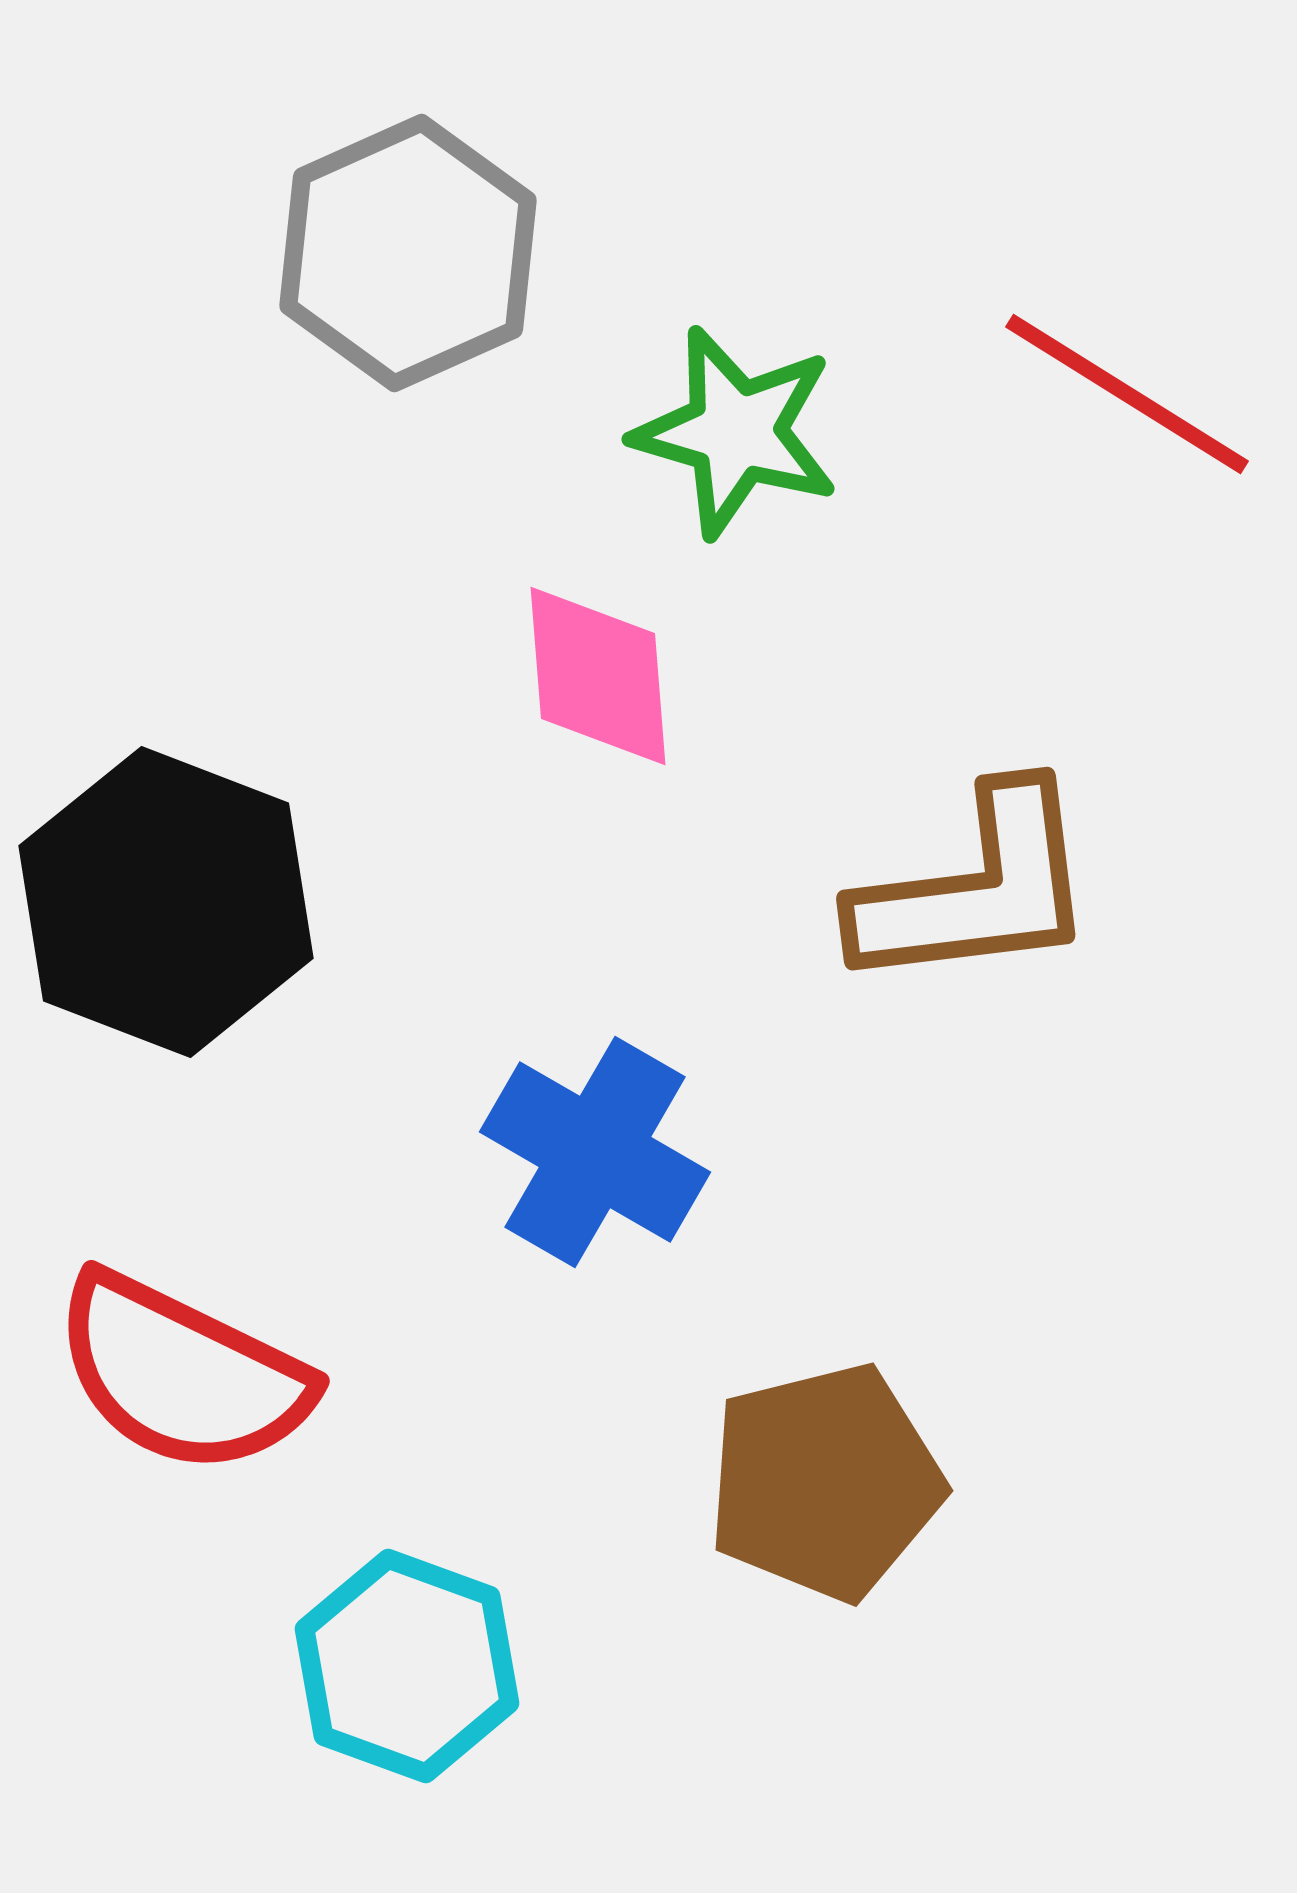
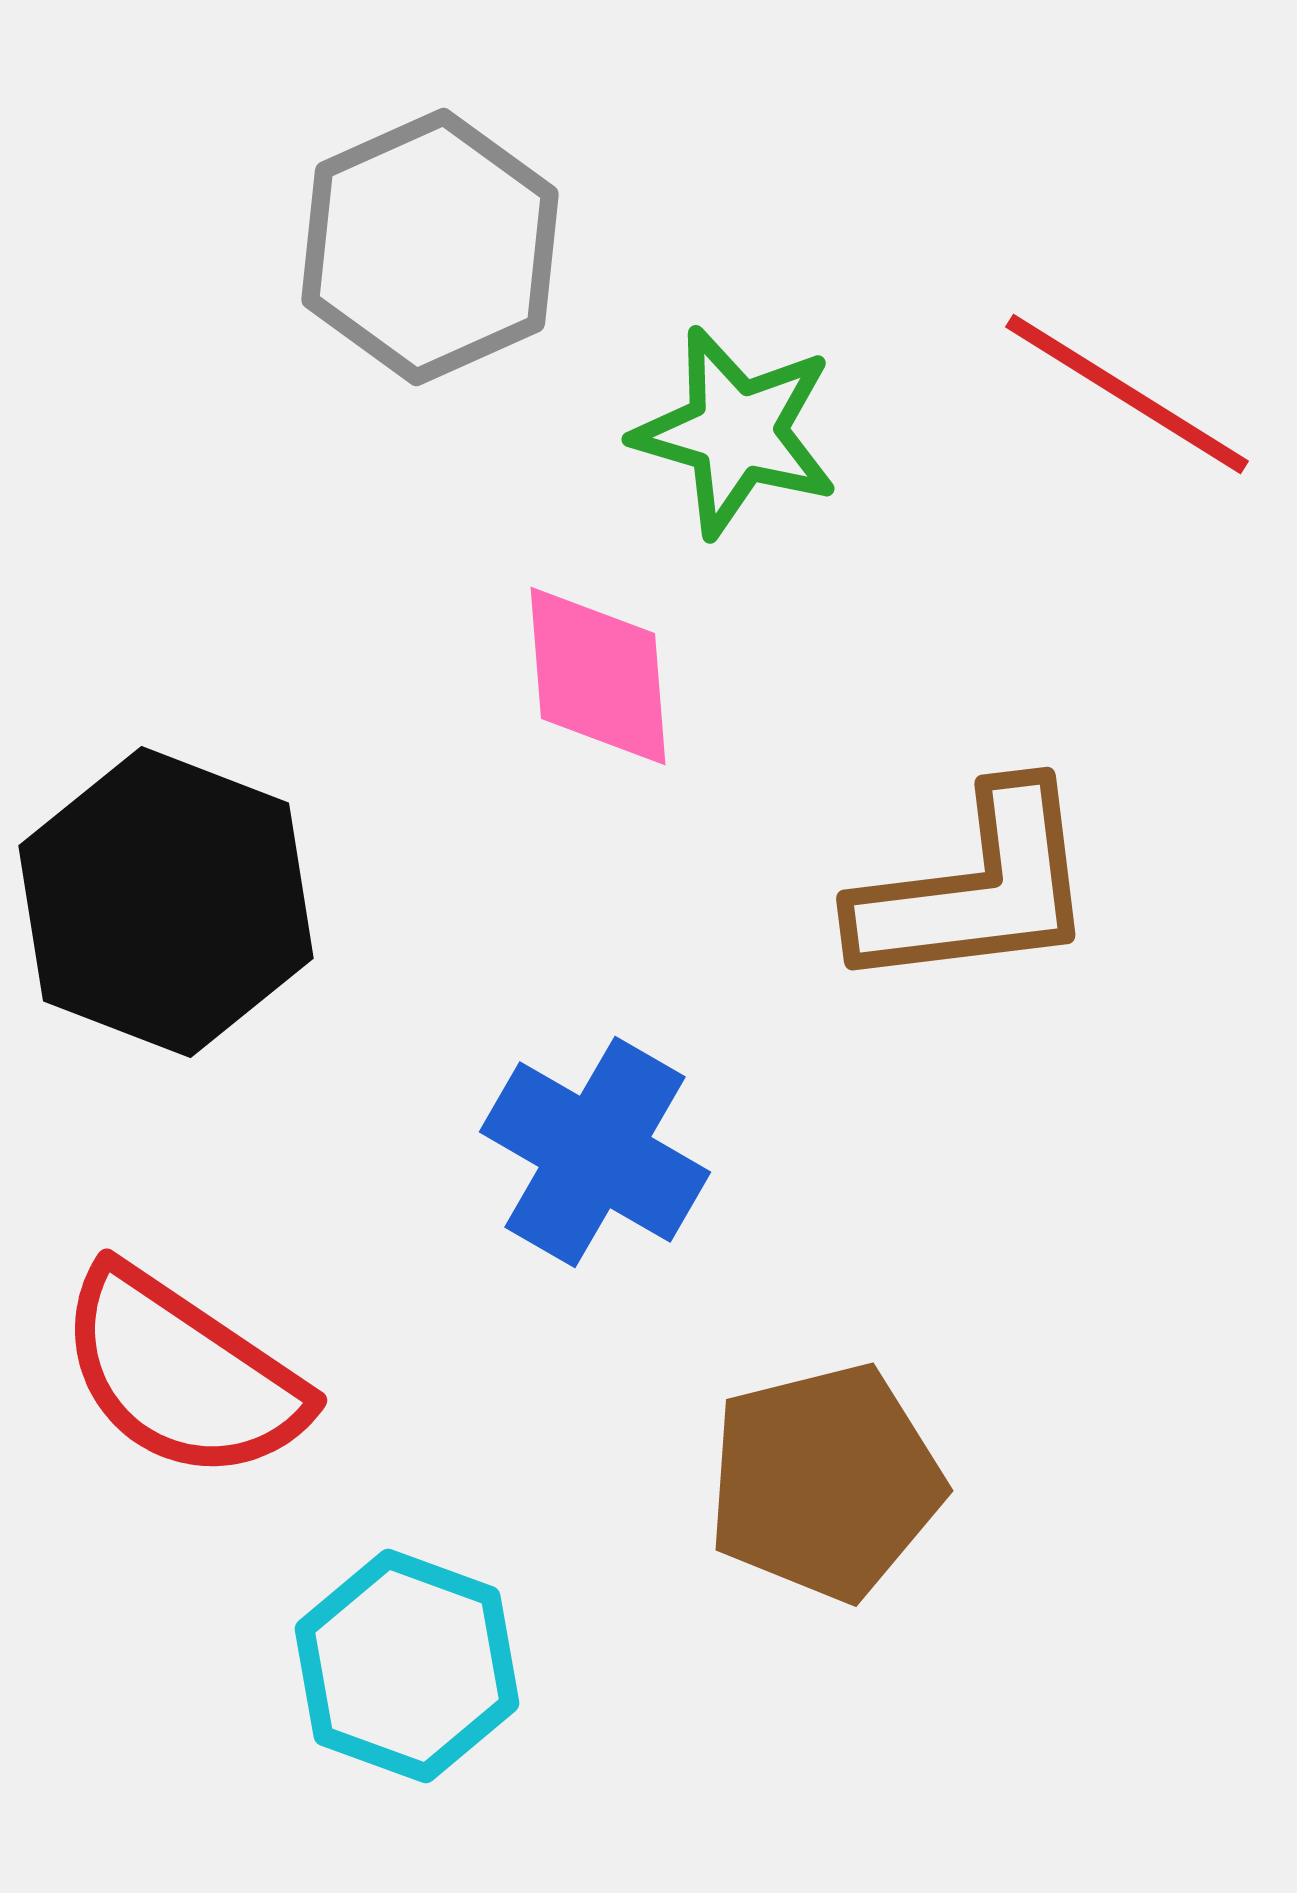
gray hexagon: moved 22 px right, 6 px up
red semicircle: rotated 8 degrees clockwise
